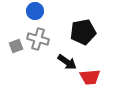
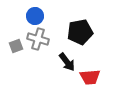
blue circle: moved 5 px down
black pentagon: moved 3 px left
black arrow: rotated 18 degrees clockwise
